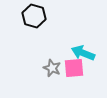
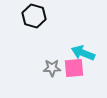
gray star: rotated 24 degrees counterclockwise
